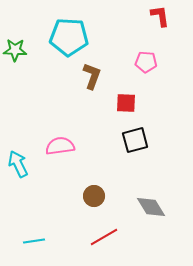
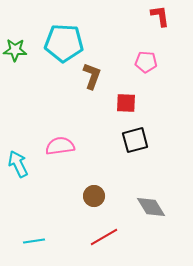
cyan pentagon: moved 5 px left, 6 px down
